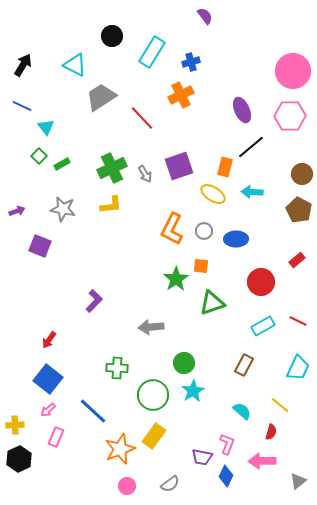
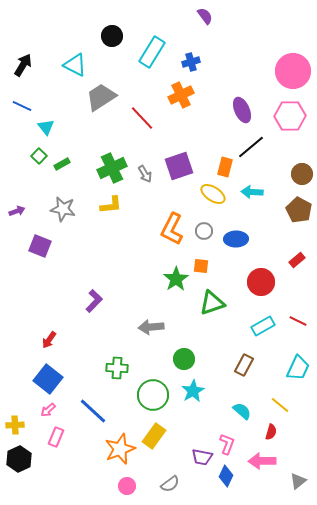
green circle at (184, 363): moved 4 px up
